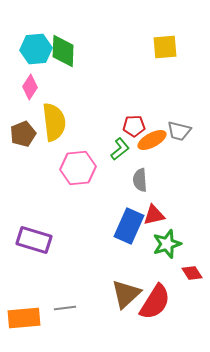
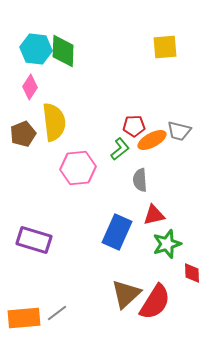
cyan hexagon: rotated 12 degrees clockwise
blue rectangle: moved 12 px left, 6 px down
red diamond: rotated 30 degrees clockwise
gray line: moved 8 px left, 5 px down; rotated 30 degrees counterclockwise
